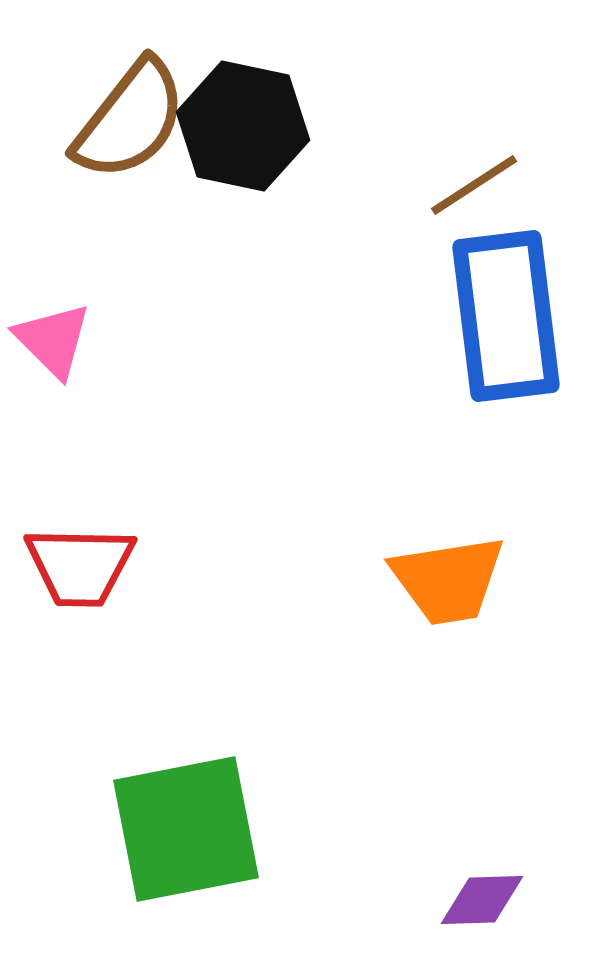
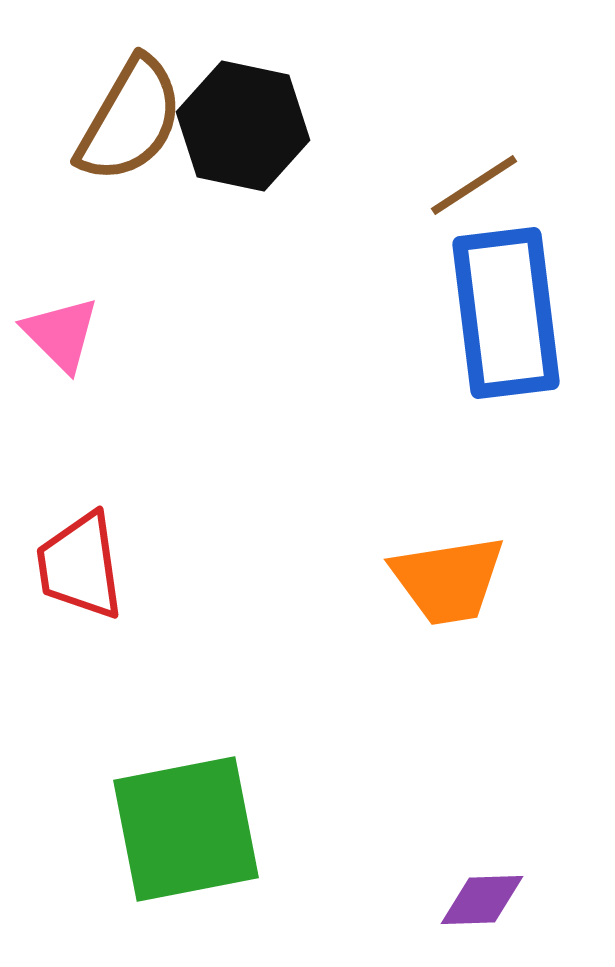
brown semicircle: rotated 8 degrees counterclockwise
blue rectangle: moved 3 px up
pink triangle: moved 8 px right, 6 px up
red trapezoid: rotated 81 degrees clockwise
